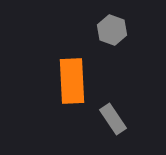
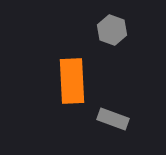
gray rectangle: rotated 36 degrees counterclockwise
